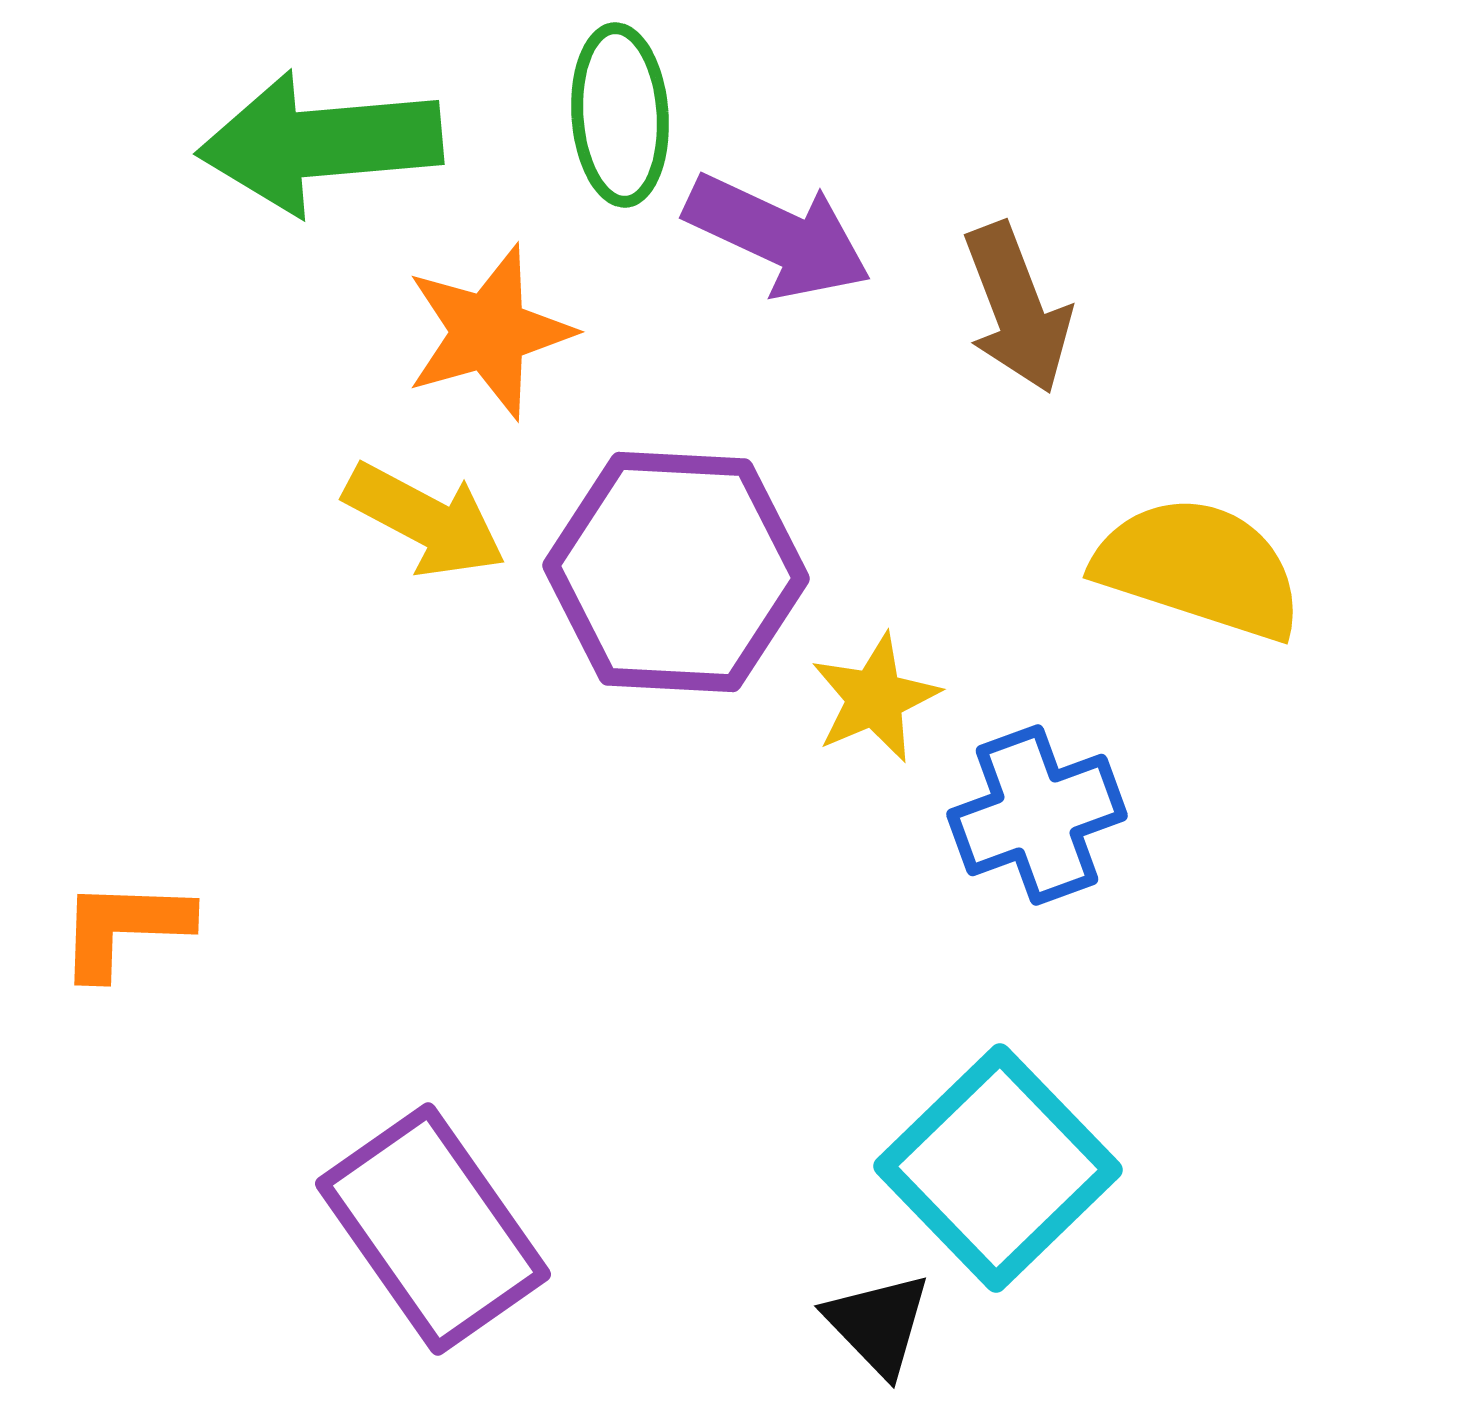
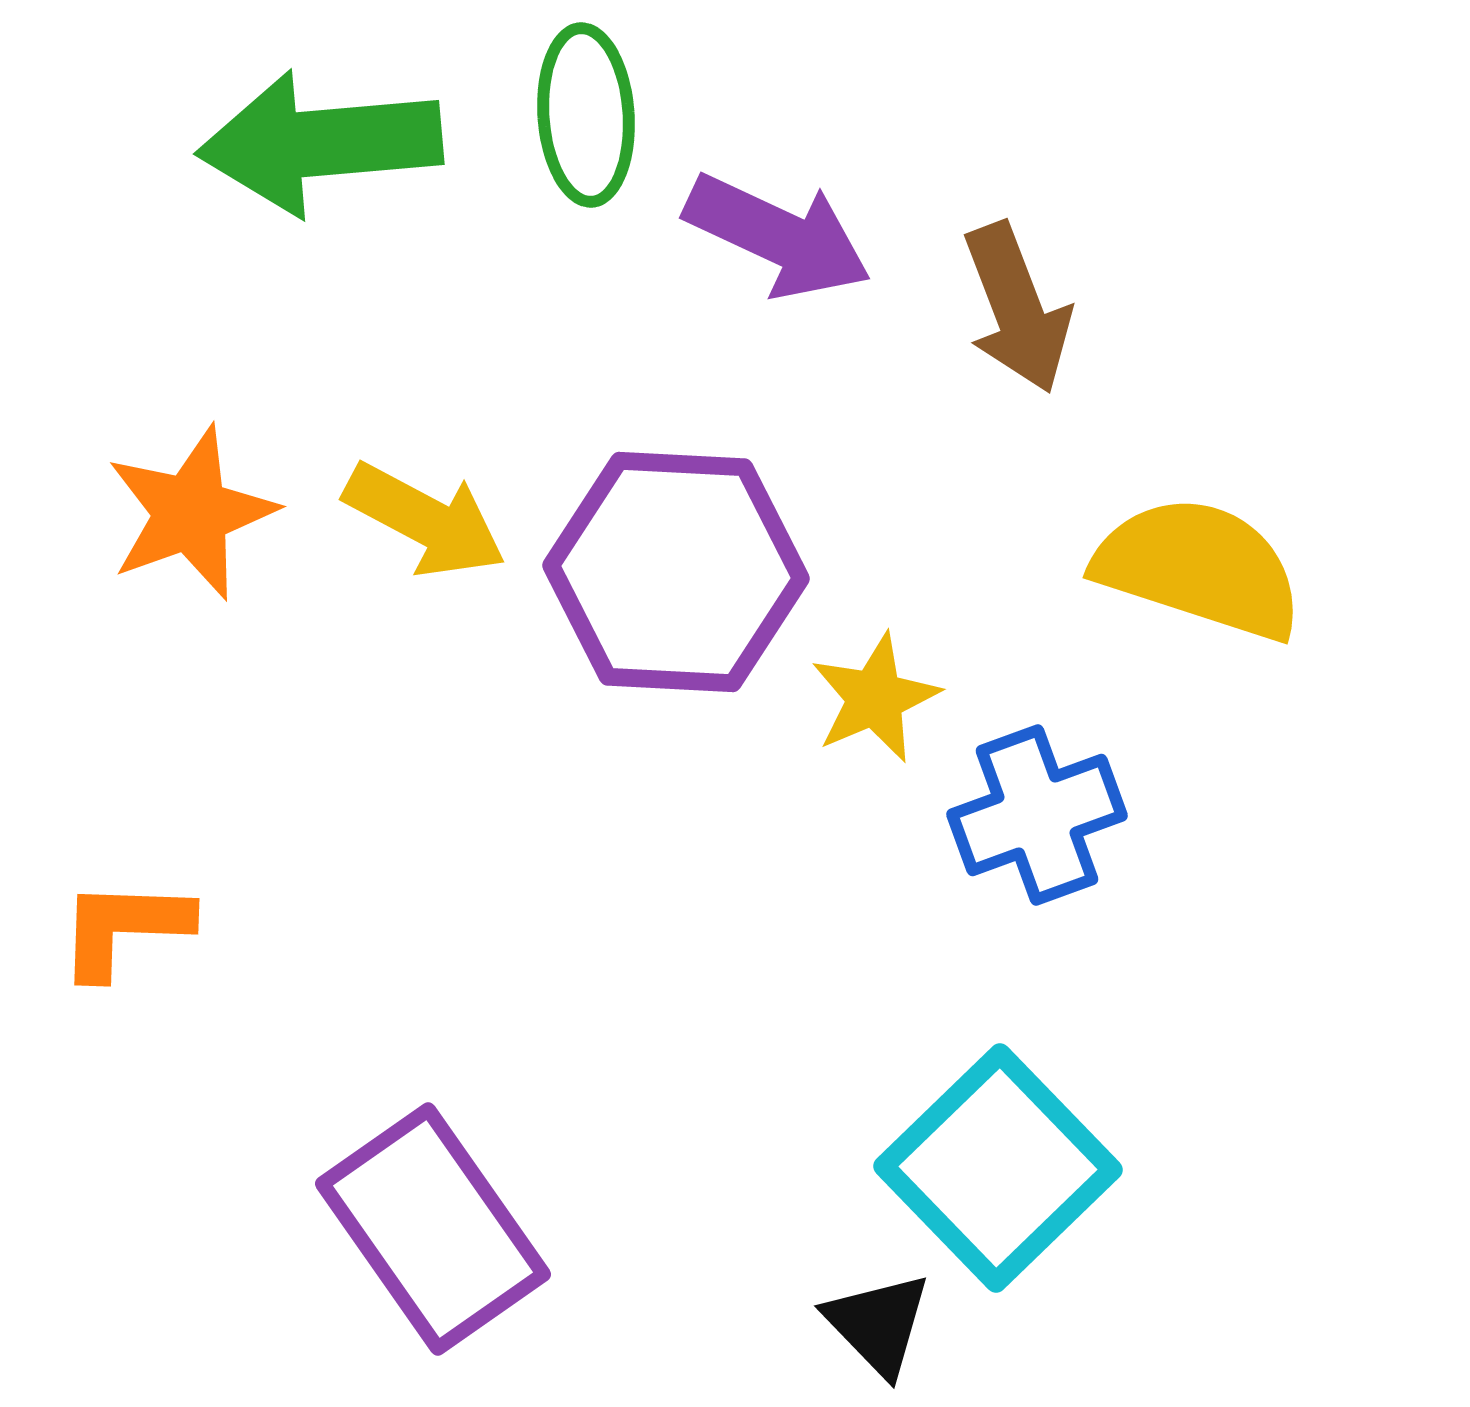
green ellipse: moved 34 px left
orange star: moved 298 px left, 181 px down; rotated 4 degrees counterclockwise
